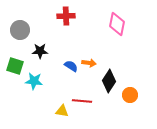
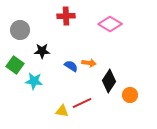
pink diamond: moved 7 px left; rotated 70 degrees counterclockwise
black star: moved 2 px right
green square: moved 1 px up; rotated 18 degrees clockwise
red line: moved 2 px down; rotated 30 degrees counterclockwise
